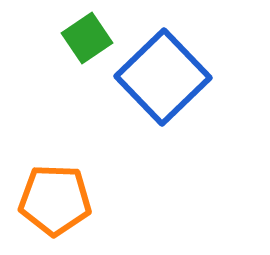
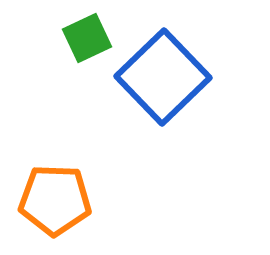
green square: rotated 9 degrees clockwise
